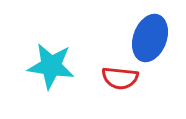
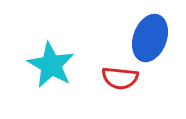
cyan star: moved 1 px up; rotated 21 degrees clockwise
